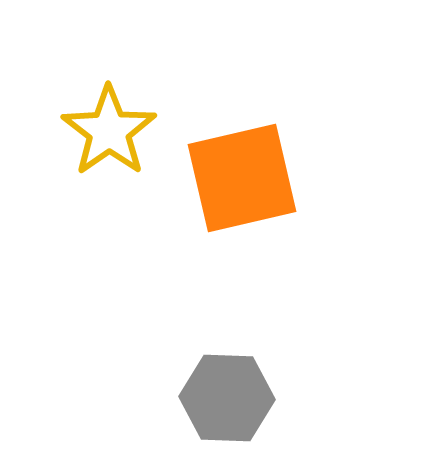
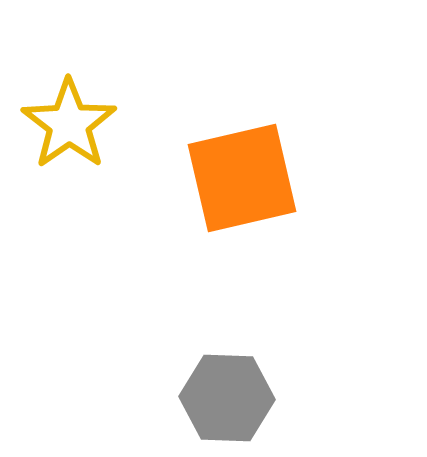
yellow star: moved 40 px left, 7 px up
